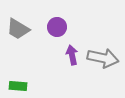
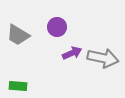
gray trapezoid: moved 6 px down
purple arrow: moved 2 px up; rotated 78 degrees clockwise
